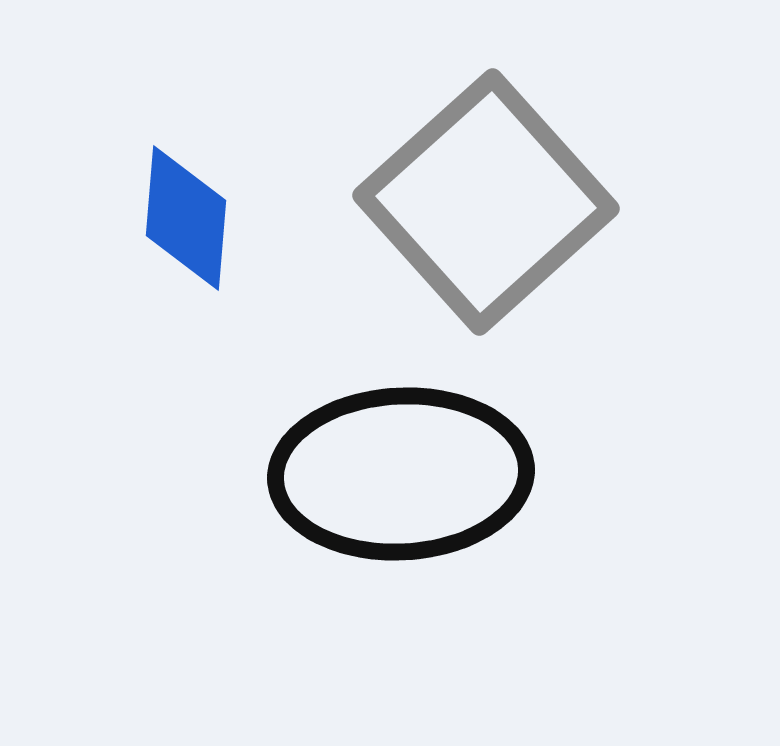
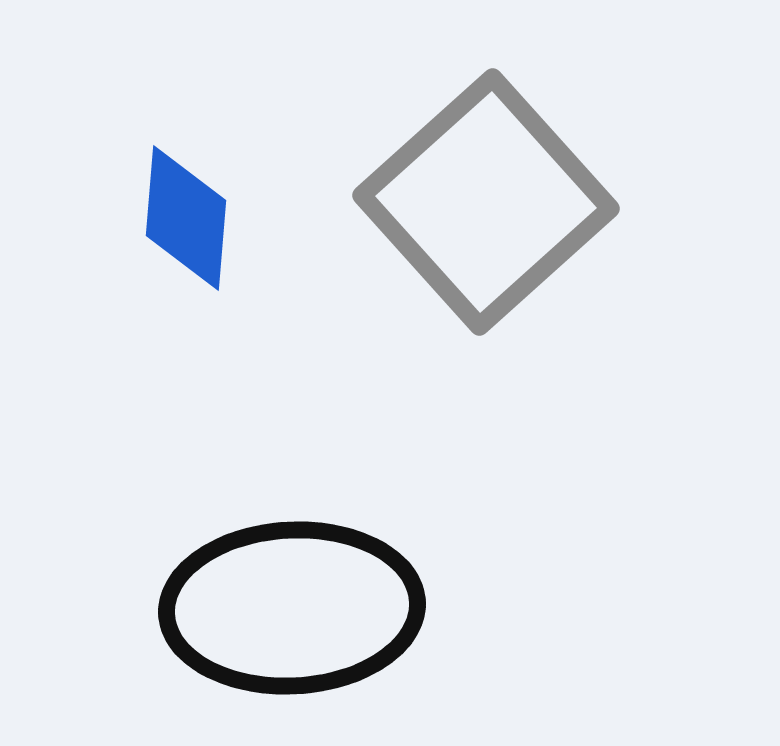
black ellipse: moved 109 px left, 134 px down
